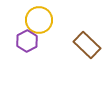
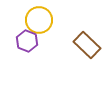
purple hexagon: rotated 10 degrees counterclockwise
